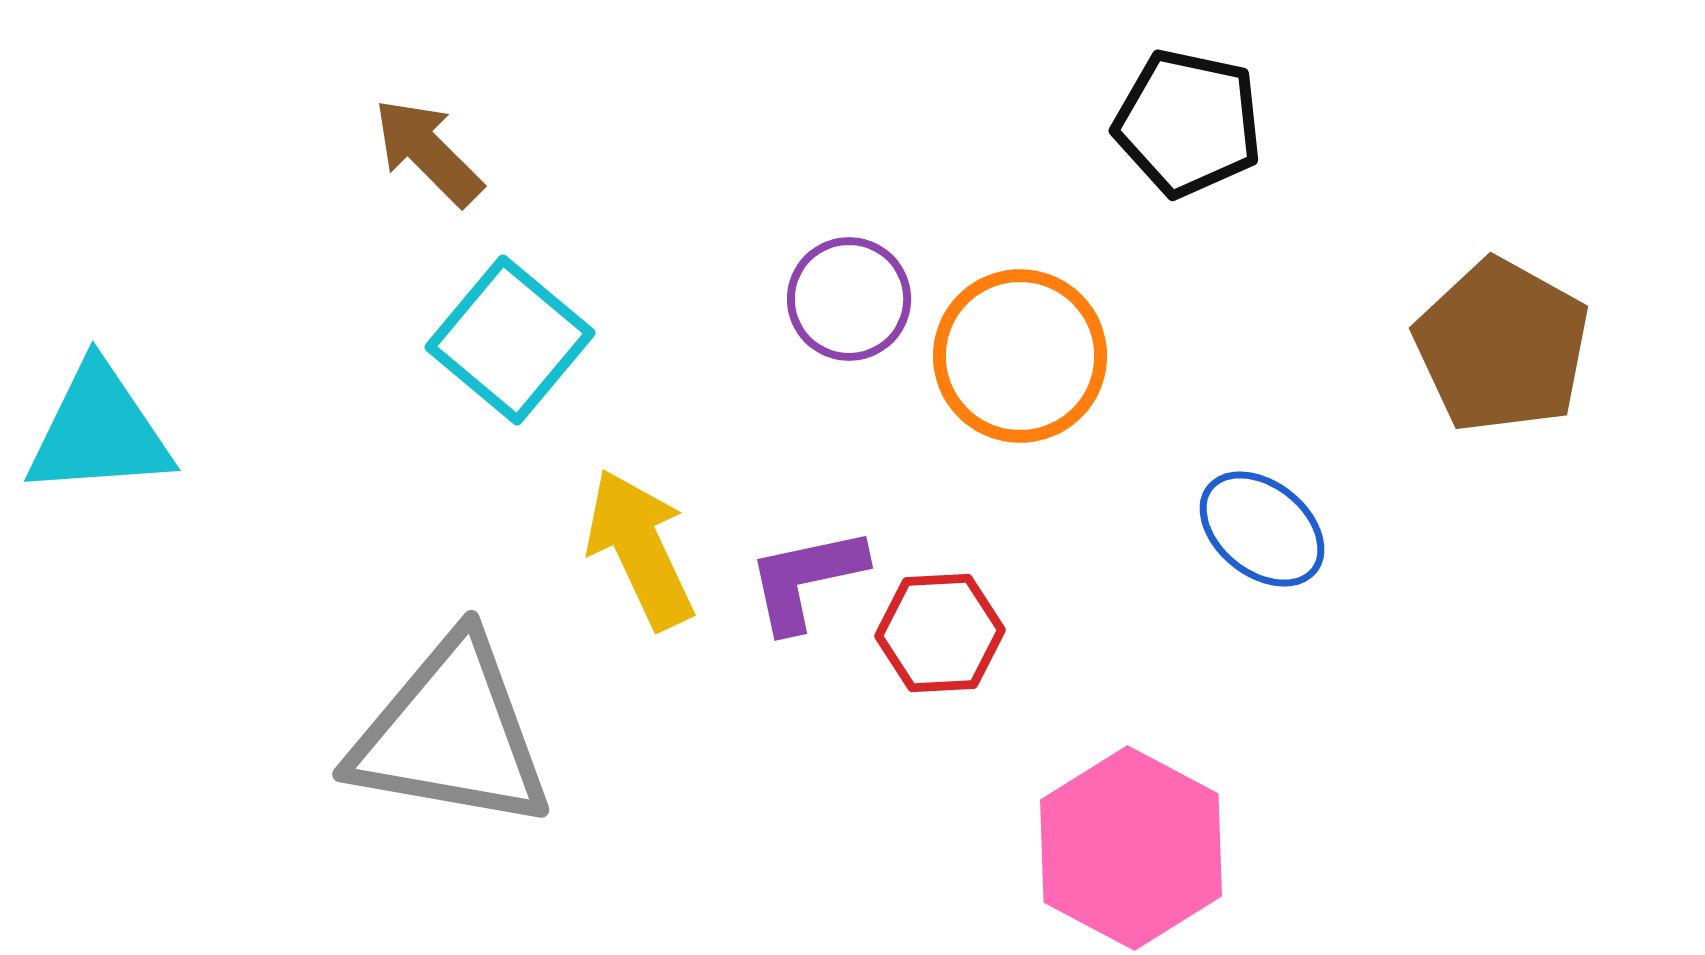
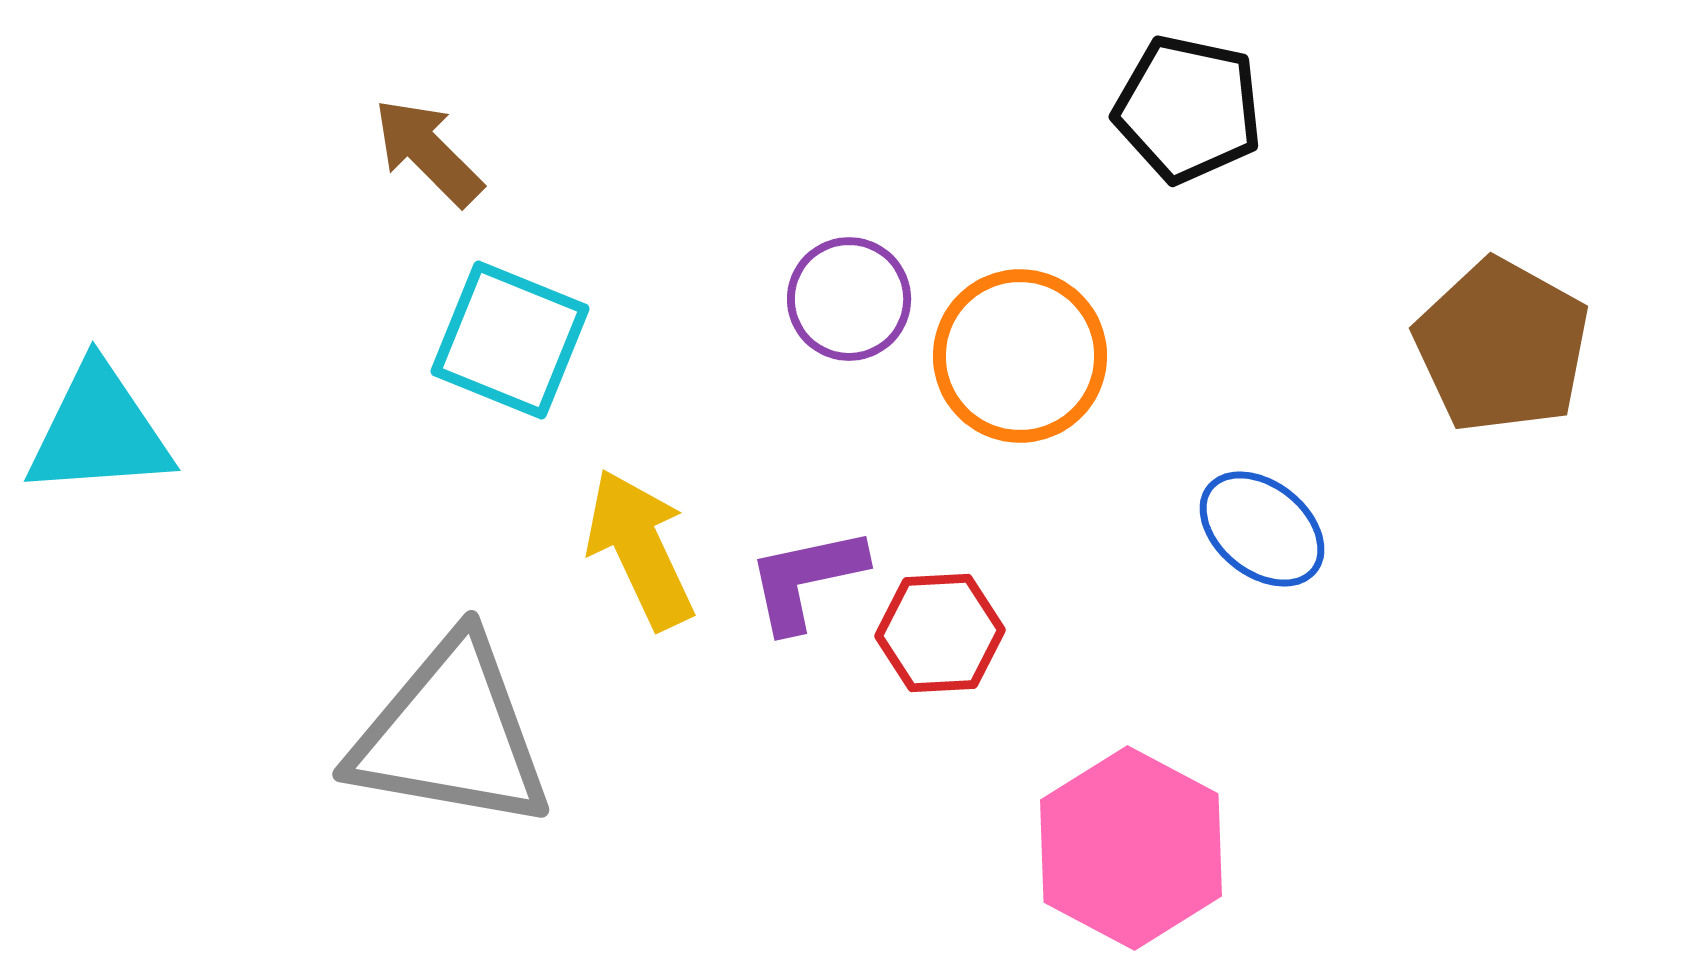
black pentagon: moved 14 px up
cyan square: rotated 18 degrees counterclockwise
